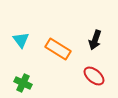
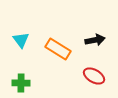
black arrow: rotated 120 degrees counterclockwise
red ellipse: rotated 10 degrees counterclockwise
green cross: moved 2 px left; rotated 24 degrees counterclockwise
